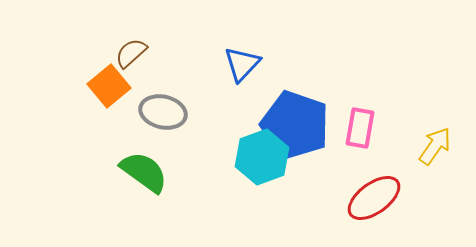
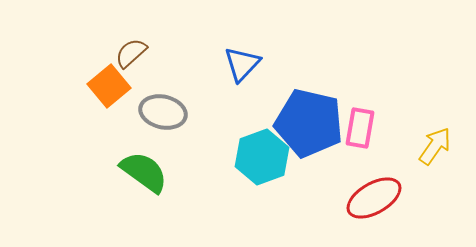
blue pentagon: moved 14 px right, 2 px up; rotated 6 degrees counterclockwise
red ellipse: rotated 6 degrees clockwise
